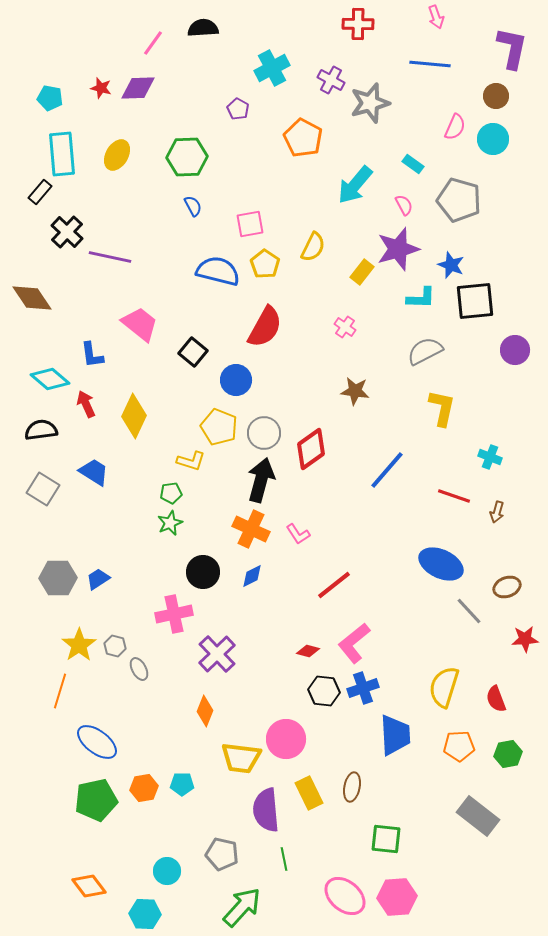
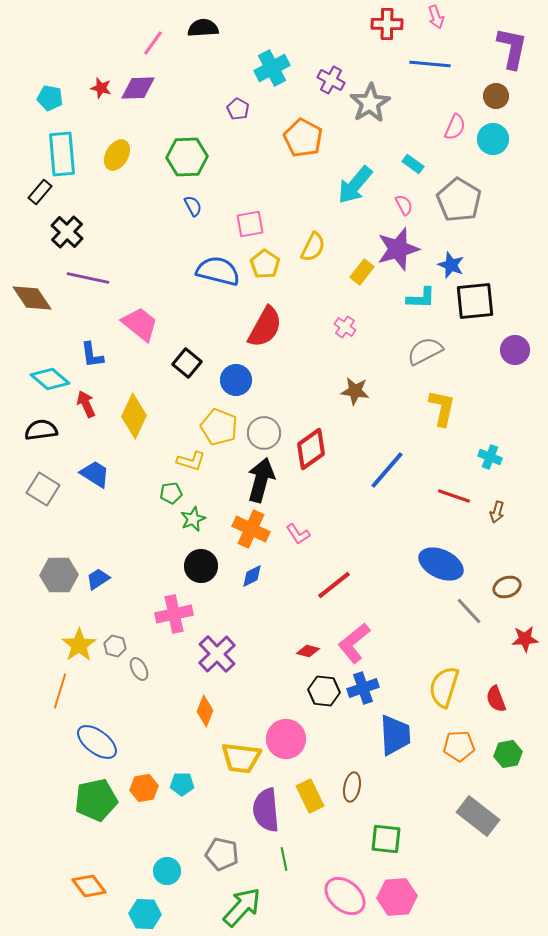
red cross at (358, 24): moved 29 px right
gray star at (370, 103): rotated 15 degrees counterclockwise
gray pentagon at (459, 200): rotated 15 degrees clockwise
purple line at (110, 257): moved 22 px left, 21 px down
black square at (193, 352): moved 6 px left, 11 px down
blue trapezoid at (94, 472): moved 1 px right, 2 px down
green star at (170, 523): moved 23 px right, 4 px up
black circle at (203, 572): moved 2 px left, 6 px up
gray hexagon at (58, 578): moved 1 px right, 3 px up
yellow rectangle at (309, 793): moved 1 px right, 3 px down
